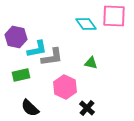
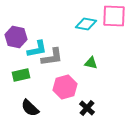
cyan diamond: rotated 45 degrees counterclockwise
pink hexagon: rotated 20 degrees clockwise
